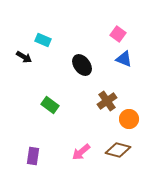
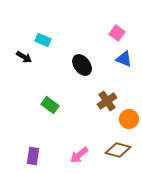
pink square: moved 1 px left, 1 px up
pink arrow: moved 2 px left, 3 px down
